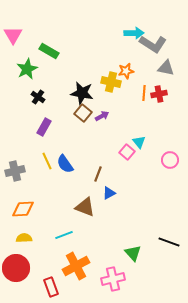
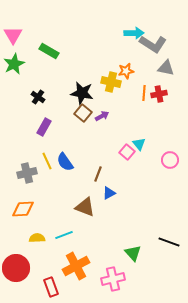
green star: moved 13 px left, 5 px up
cyan triangle: moved 2 px down
blue semicircle: moved 2 px up
gray cross: moved 12 px right, 2 px down
yellow semicircle: moved 13 px right
